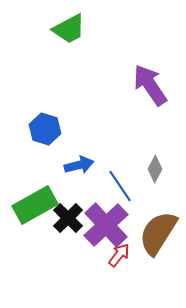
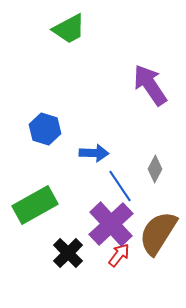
blue arrow: moved 15 px right, 12 px up; rotated 16 degrees clockwise
black cross: moved 35 px down
purple cross: moved 5 px right, 1 px up
